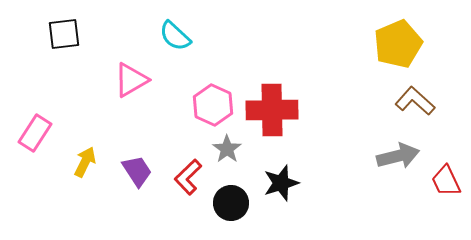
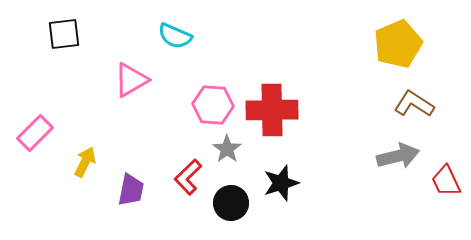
cyan semicircle: rotated 20 degrees counterclockwise
brown L-shape: moved 1 px left, 3 px down; rotated 9 degrees counterclockwise
pink hexagon: rotated 21 degrees counterclockwise
pink rectangle: rotated 12 degrees clockwise
purple trapezoid: moved 6 px left, 19 px down; rotated 44 degrees clockwise
